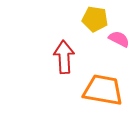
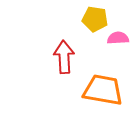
pink semicircle: moved 1 px left, 1 px up; rotated 30 degrees counterclockwise
